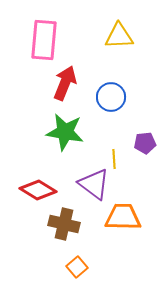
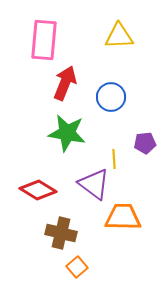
green star: moved 2 px right, 1 px down
brown cross: moved 3 px left, 9 px down
